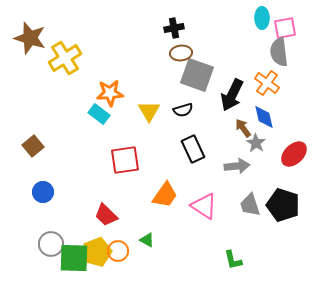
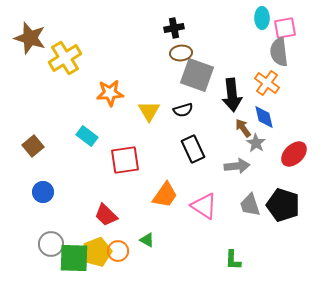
black arrow: rotated 32 degrees counterclockwise
cyan rectangle: moved 12 px left, 22 px down
green L-shape: rotated 15 degrees clockwise
